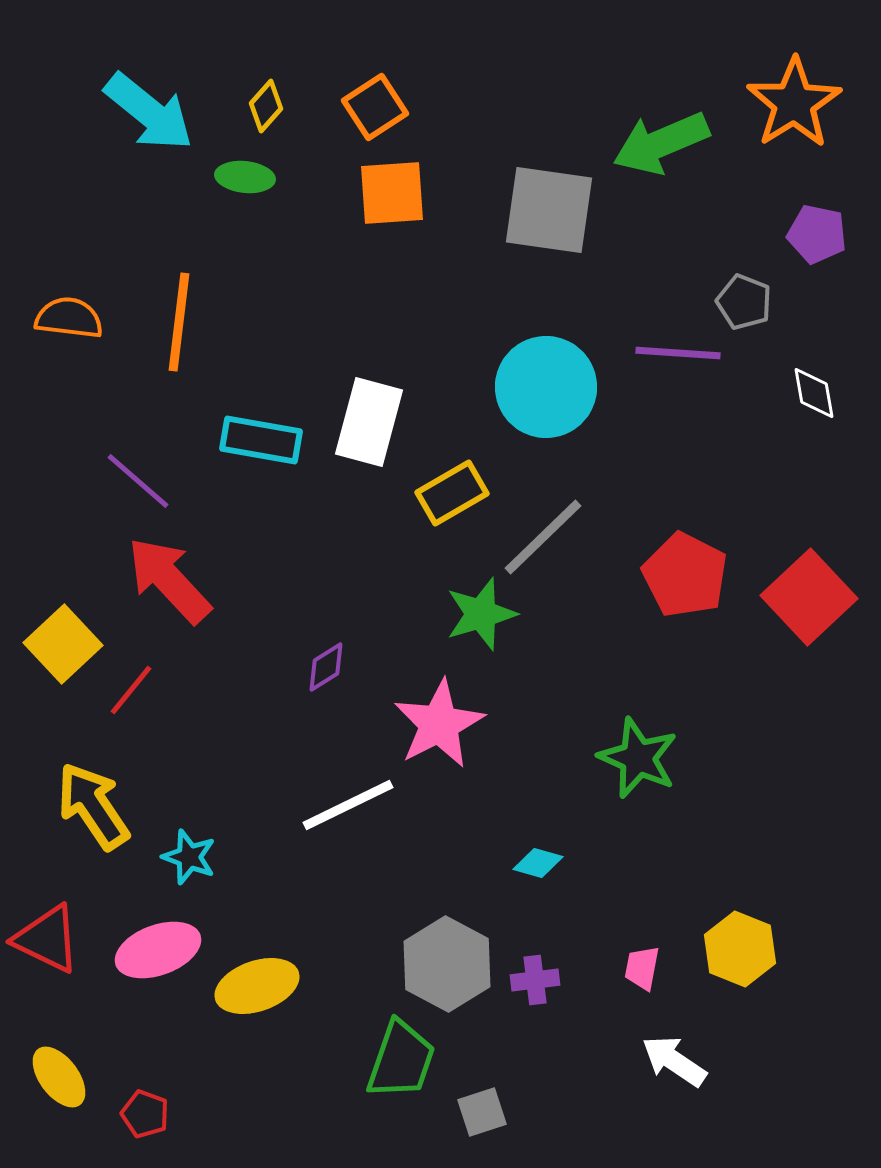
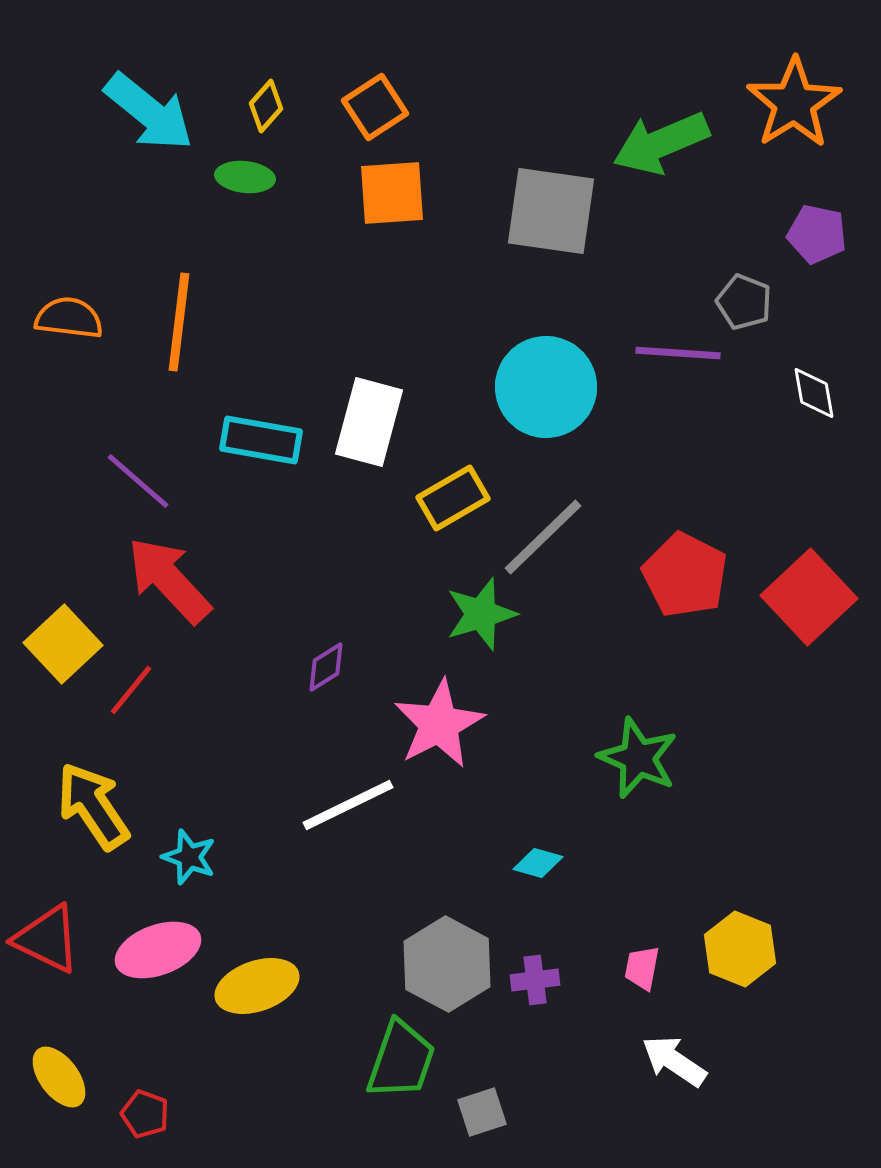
gray square at (549, 210): moved 2 px right, 1 px down
yellow rectangle at (452, 493): moved 1 px right, 5 px down
